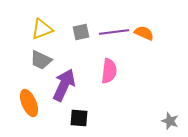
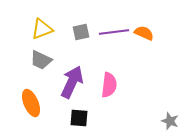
pink semicircle: moved 14 px down
purple arrow: moved 8 px right, 3 px up
orange ellipse: moved 2 px right
